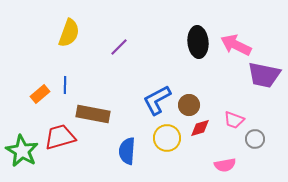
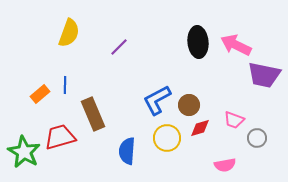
brown rectangle: rotated 56 degrees clockwise
gray circle: moved 2 px right, 1 px up
green star: moved 2 px right, 1 px down
